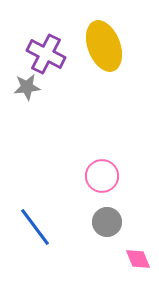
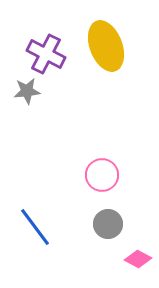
yellow ellipse: moved 2 px right
gray star: moved 4 px down
pink circle: moved 1 px up
gray circle: moved 1 px right, 2 px down
pink diamond: rotated 40 degrees counterclockwise
